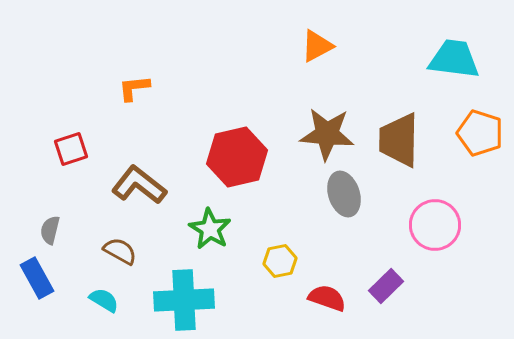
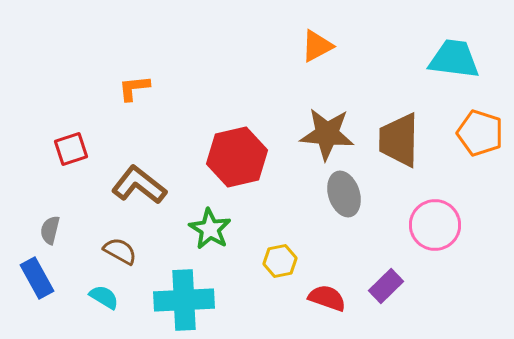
cyan semicircle: moved 3 px up
